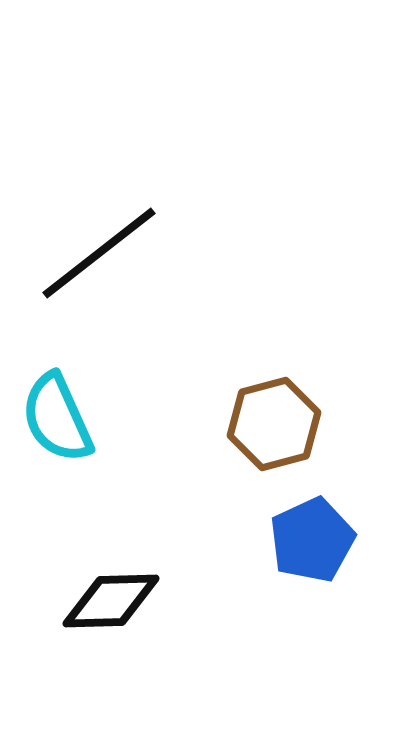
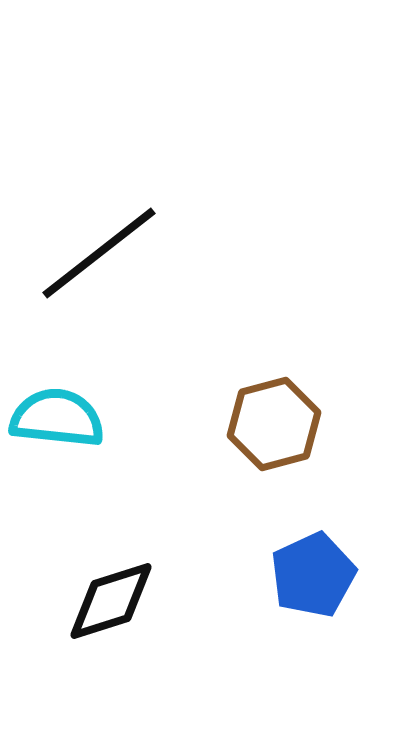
cyan semicircle: rotated 120 degrees clockwise
blue pentagon: moved 1 px right, 35 px down
black diamond: rotated 16 degrees counterclockwise
